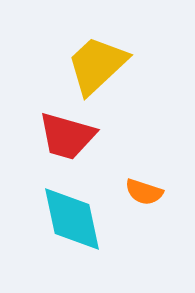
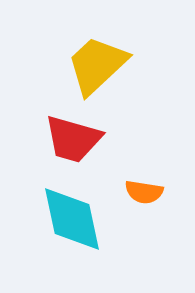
red trapezoid: moved 6 px right, 3 px down
orange semicircle: rotated 9 degrees counterclockwise
